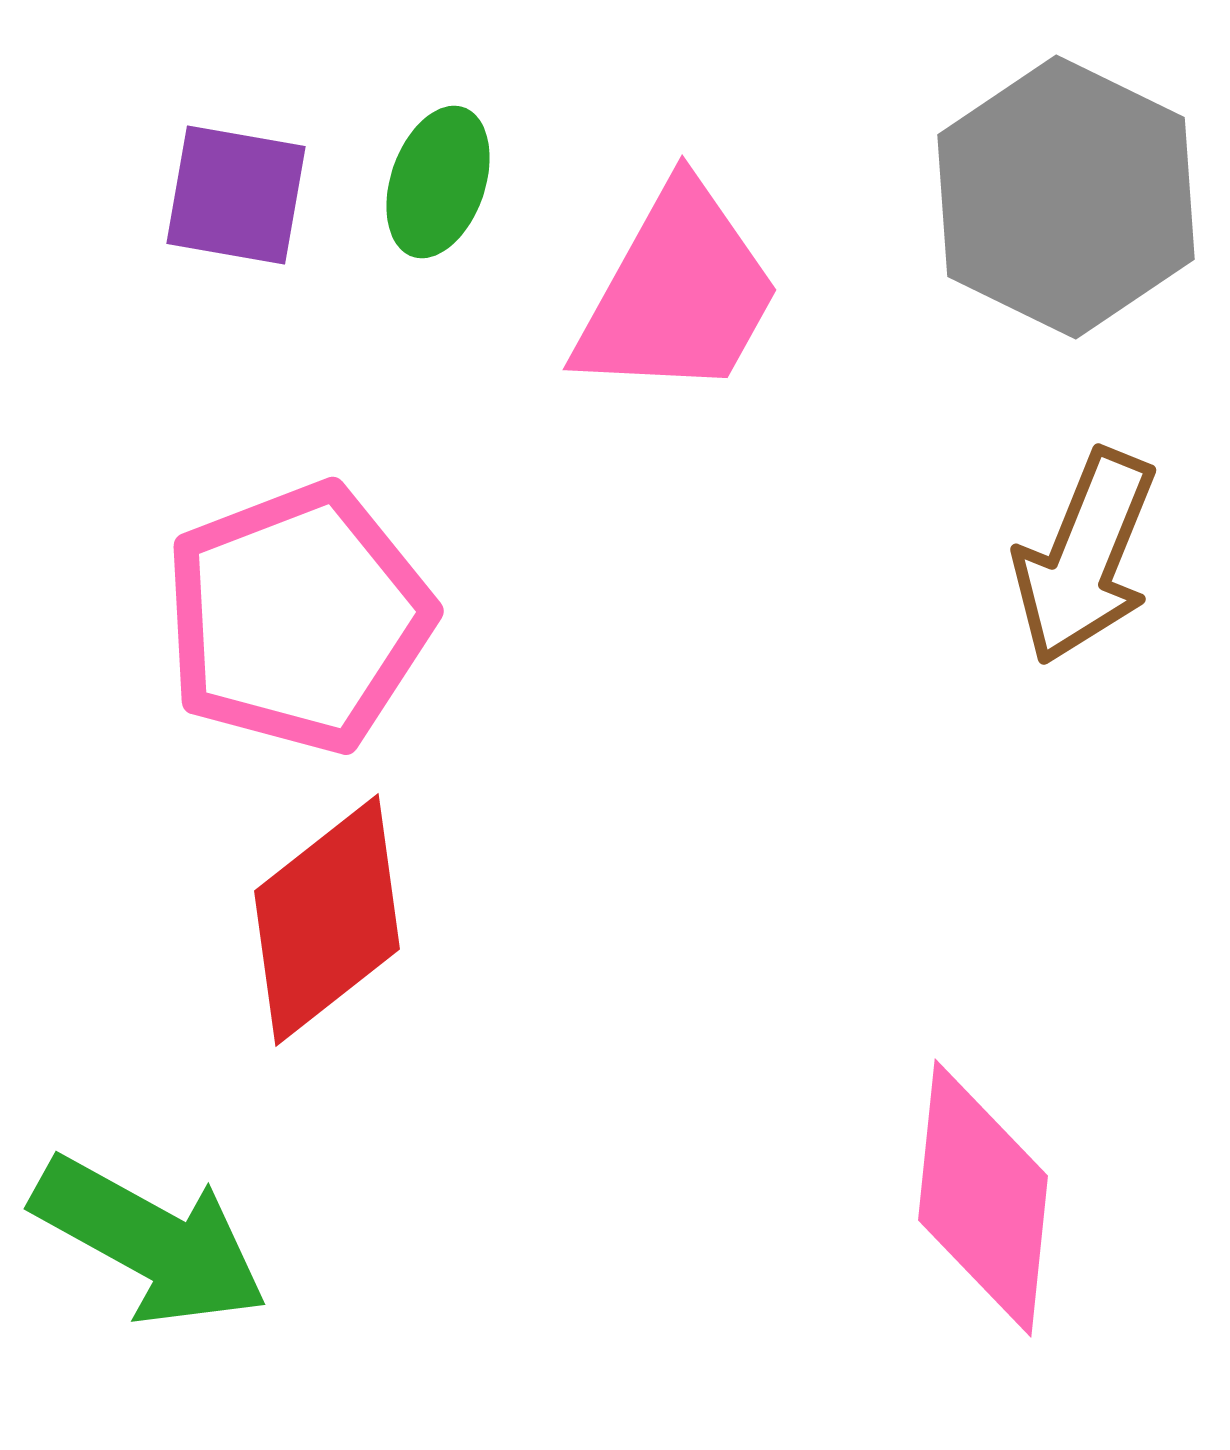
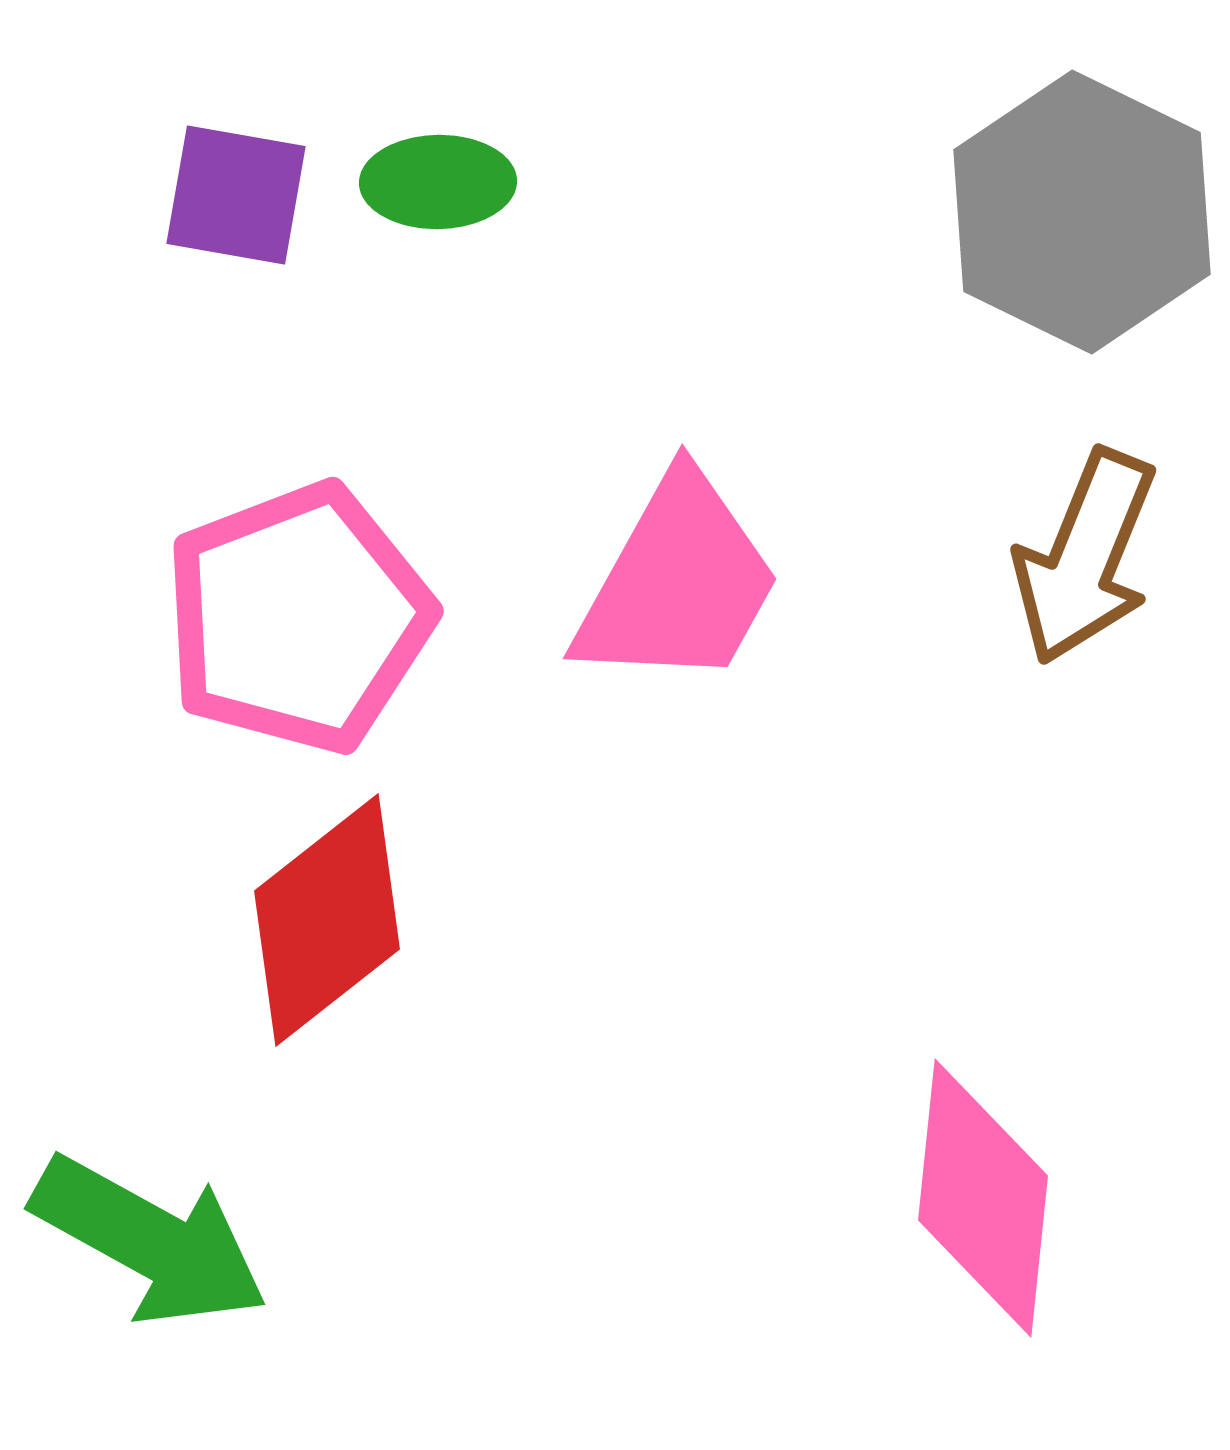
green ellipse: rotated 70 degrees clockwise
gray hexagon: moved 16 px right, 15 px down
pink trapezoid: moved 289 px down
